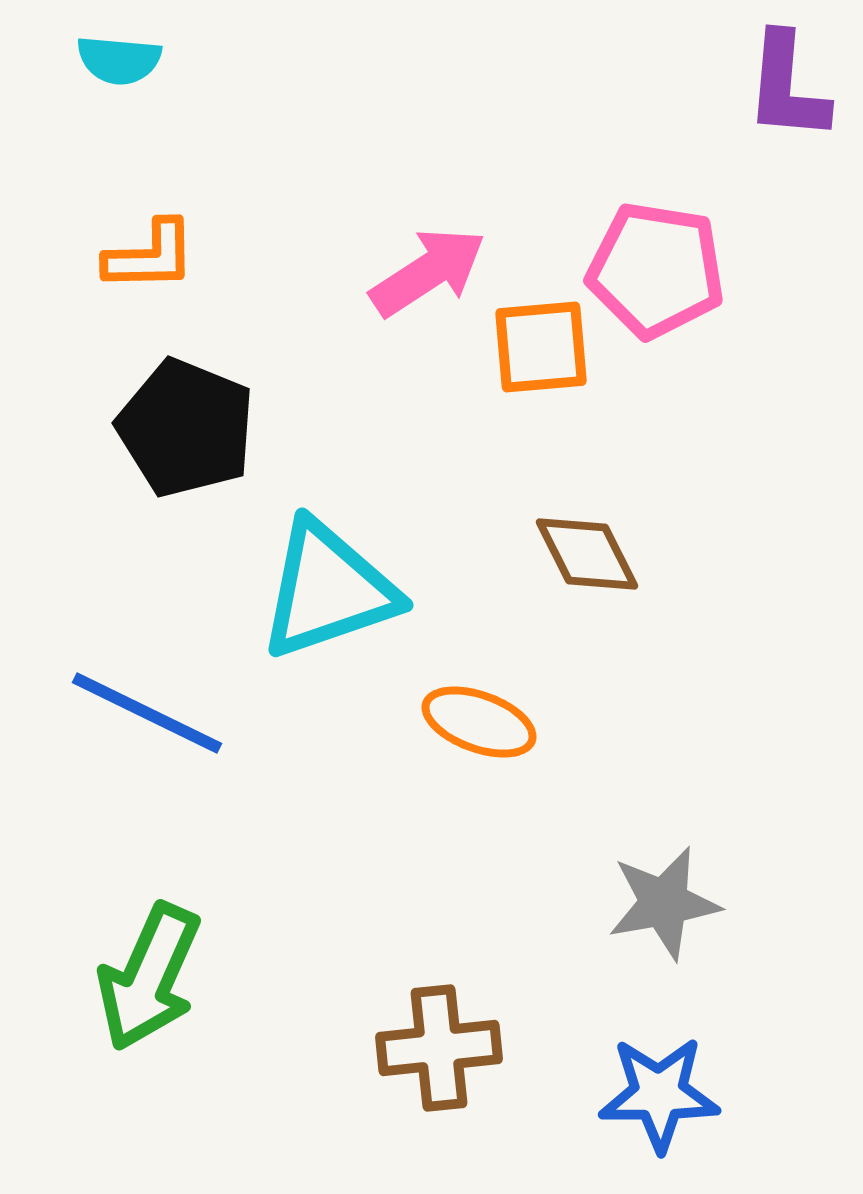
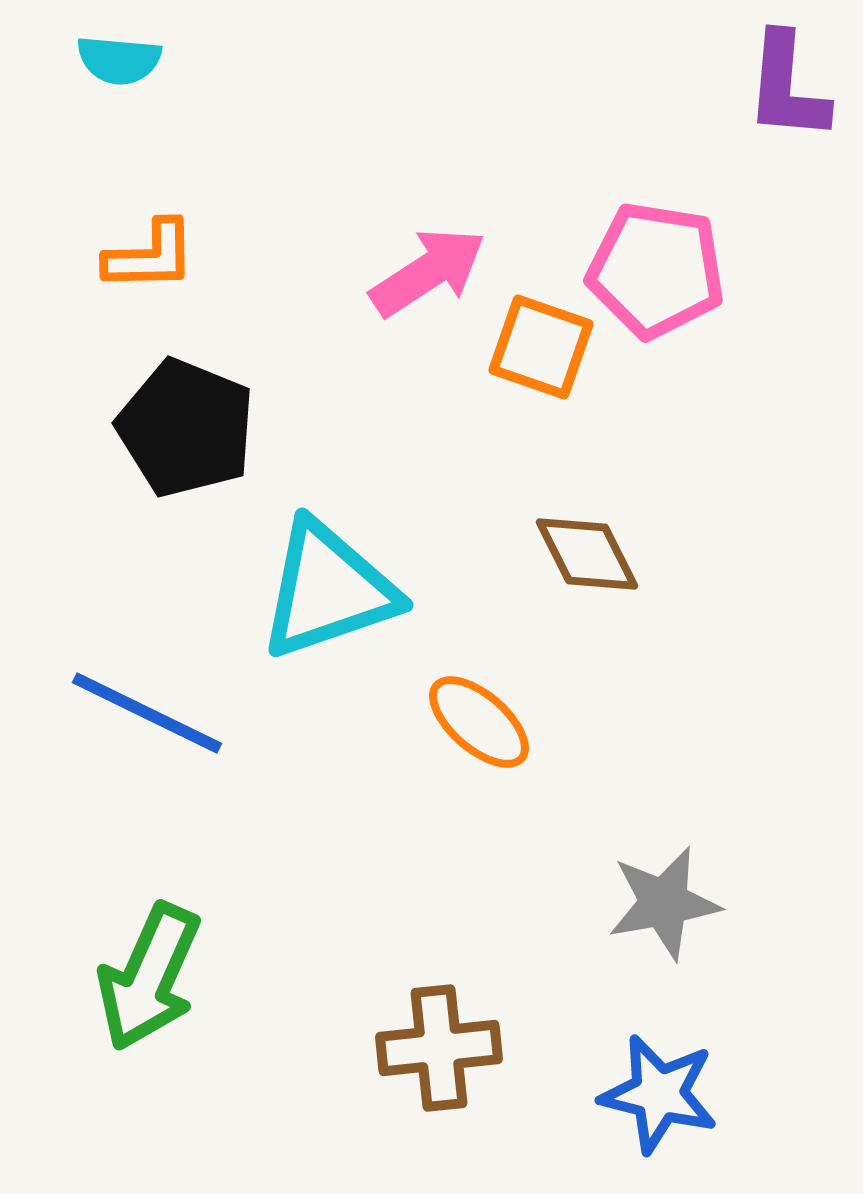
orange square: rotated 24 degrees clockwise
orange ellipse: rotated 21 degrees clockwise
blue star: rotated 14 degrees clockwise
